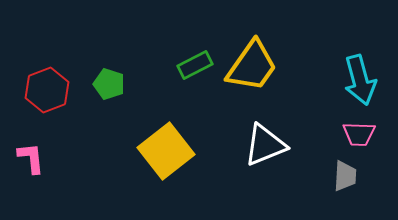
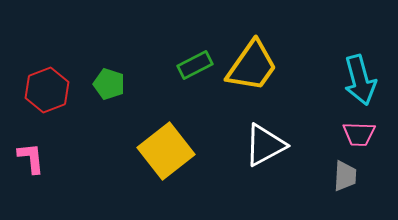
white triangle: rotated 6 degrees counterclockwise
